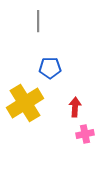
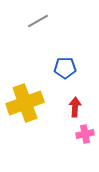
gray line: rotated 60 degrees clockwise
blue pentagon: moved 15 px right
yellow cross: rotated 12 degrees clockwise
